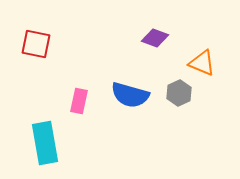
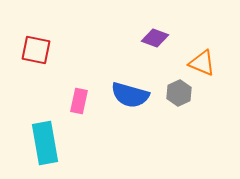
red square: moved 6 px down
